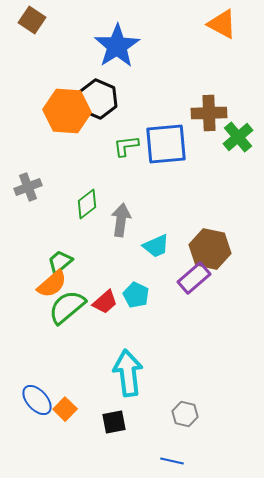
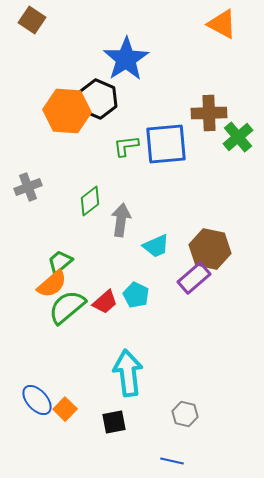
blue star: moved 9 px right, 13 px down
green diamond: moved 3 px right, 3 px up
